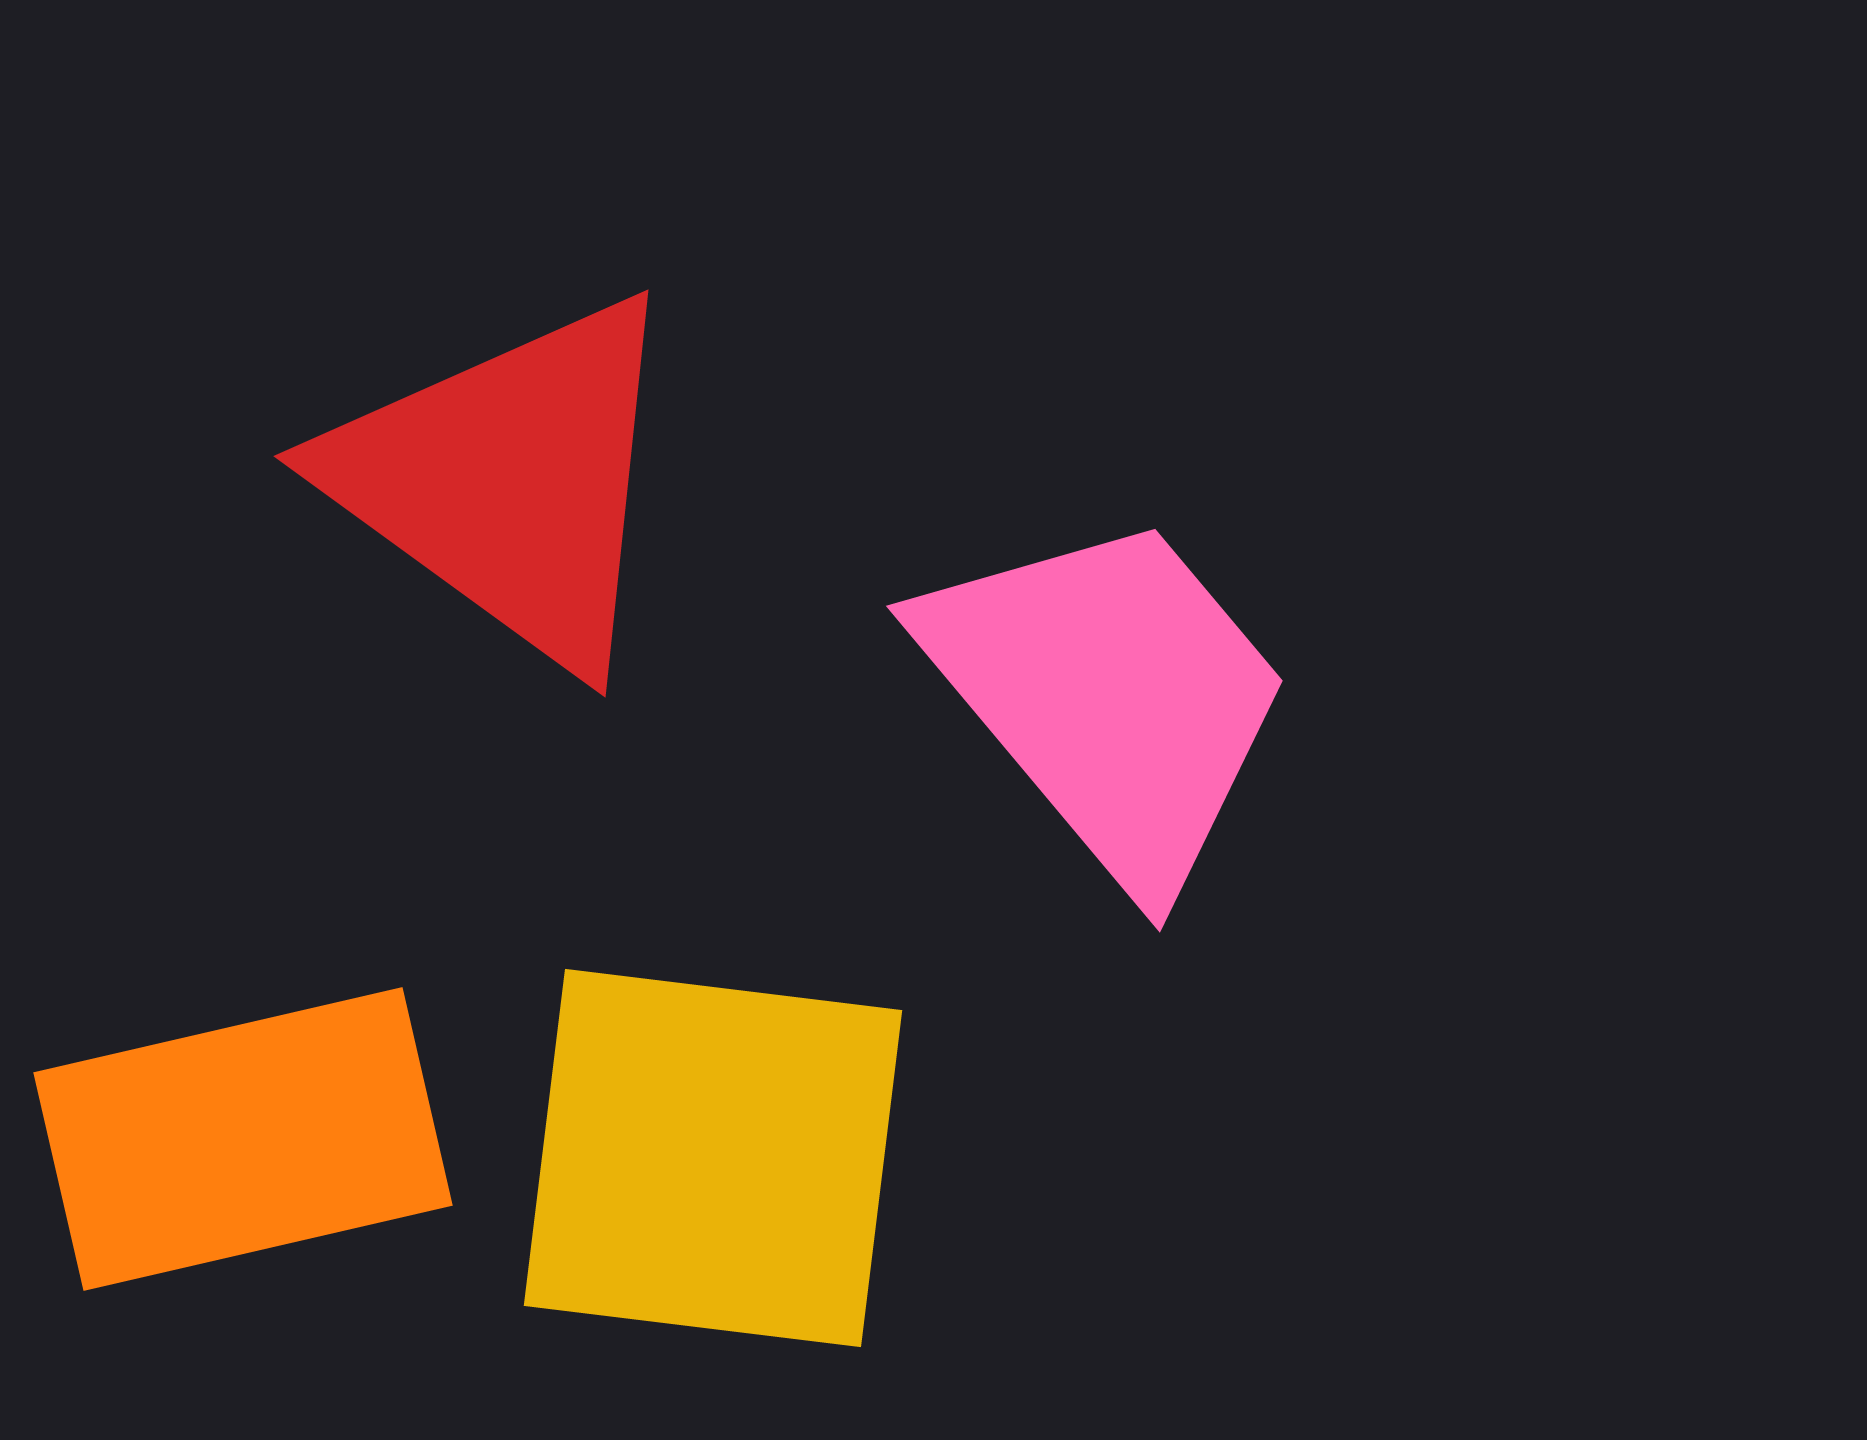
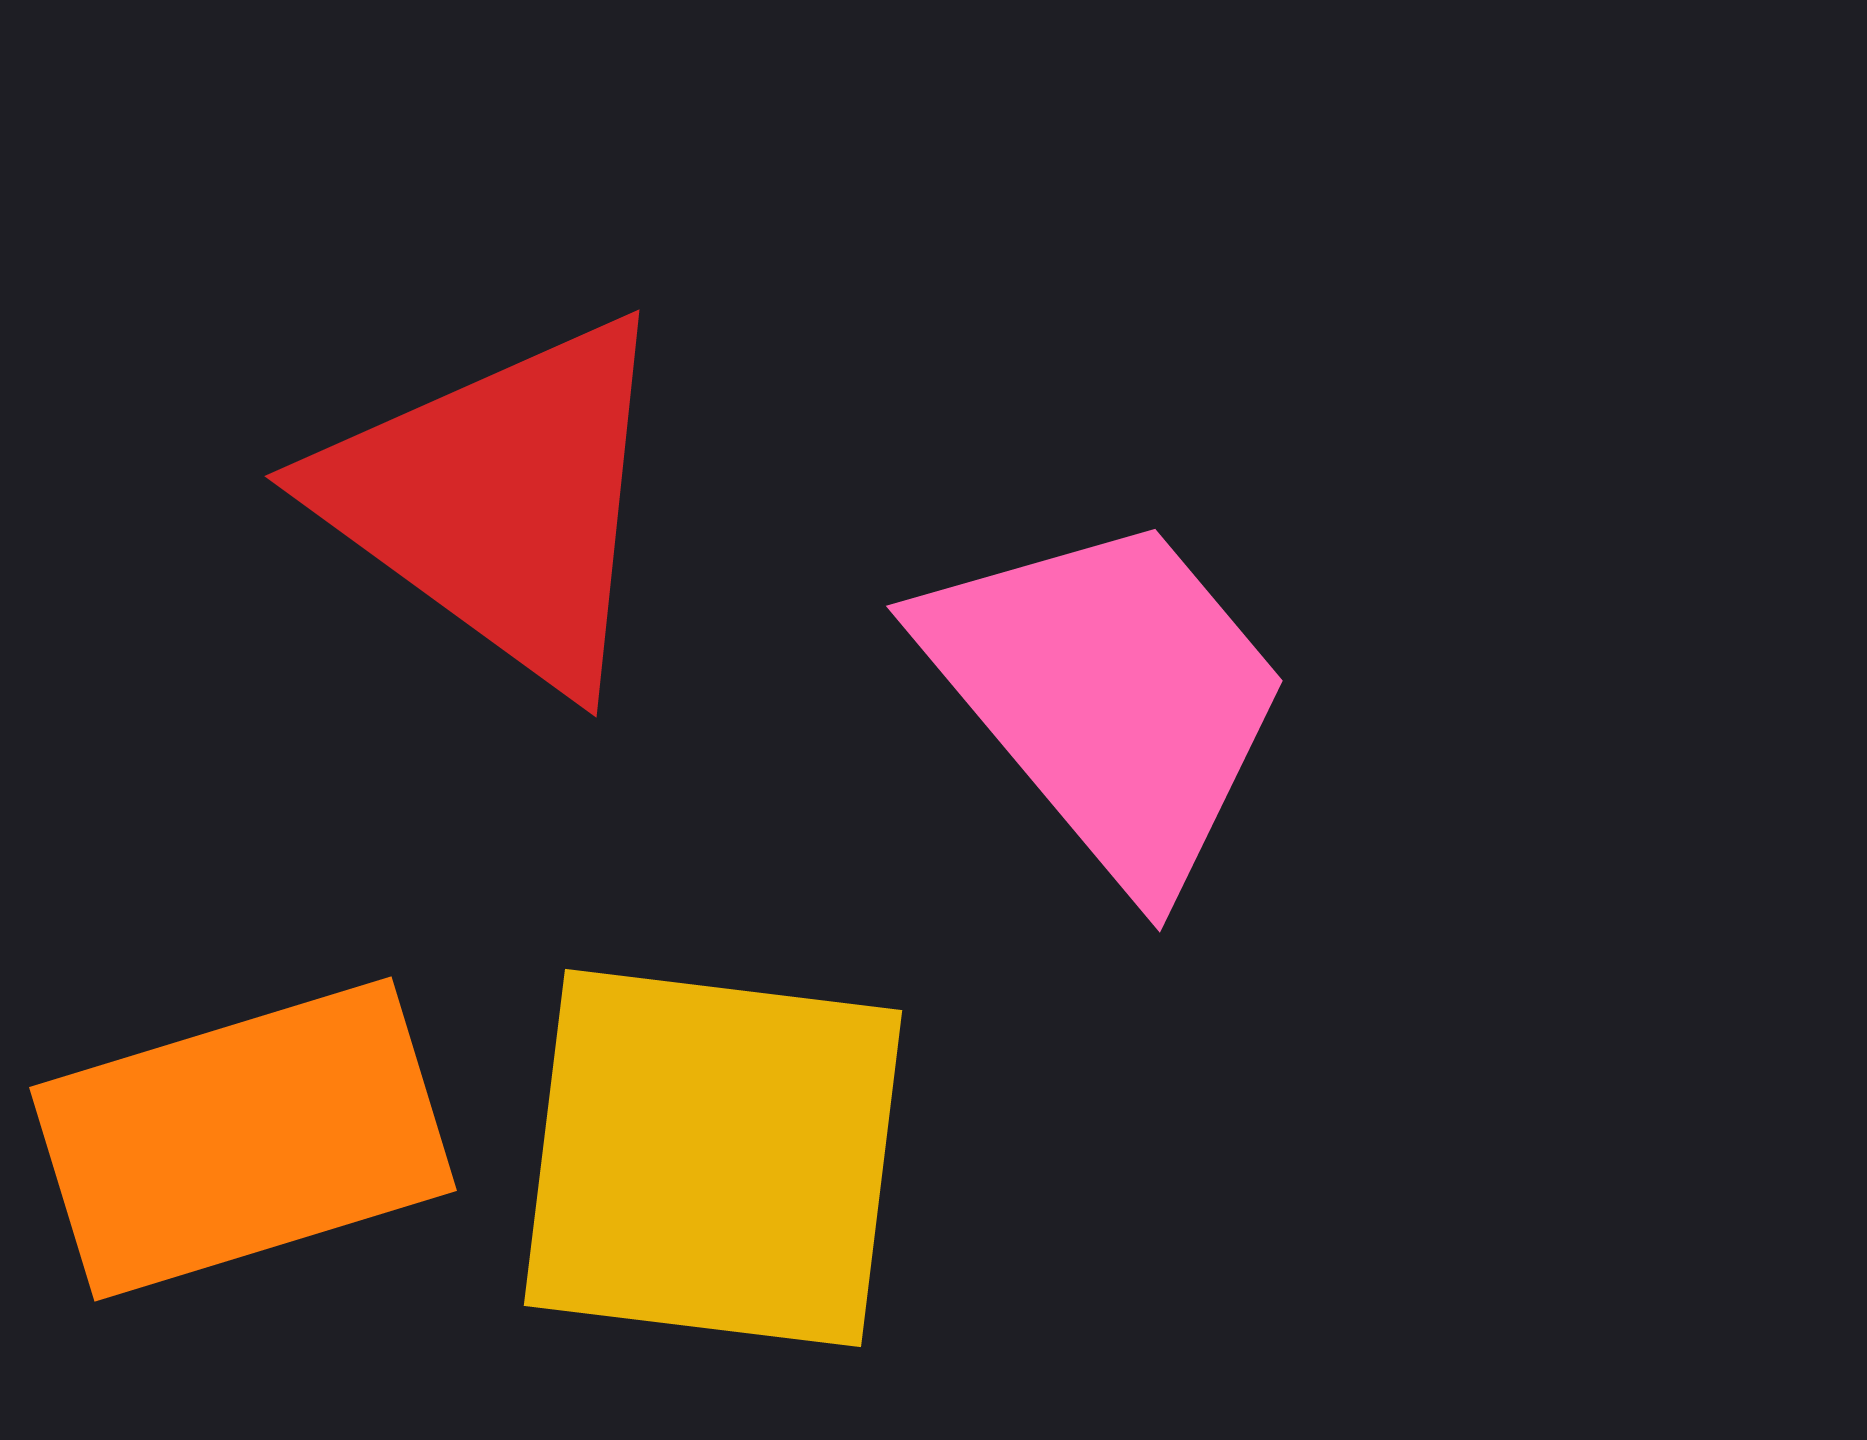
red triangle: moved 9 px left, 20 px down
orange rectangle: rotated 4 degrees counterclockwise
